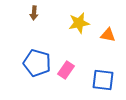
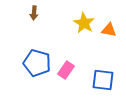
yellow star: moved 5 px right; rotated 30 degrees counterclockwise
orange triangle: moved 1 px right, 5 px up
